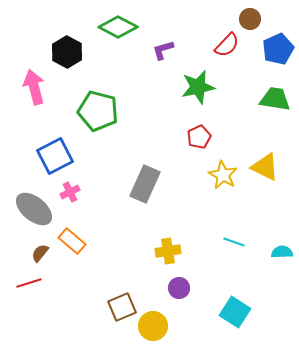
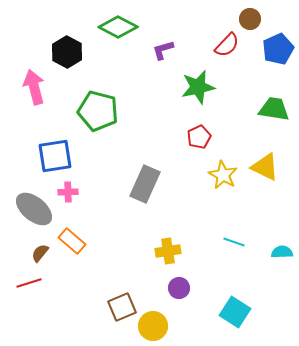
green trapezoid: moved 1 px left, 10 px down
blue square: rotated 18 degrees clockwise
pink cross: moved 2 px left; rotated 24 degrees clockwise
